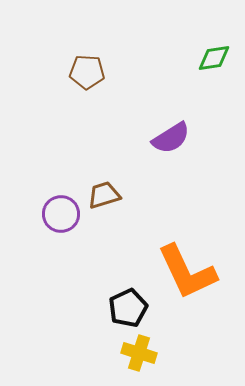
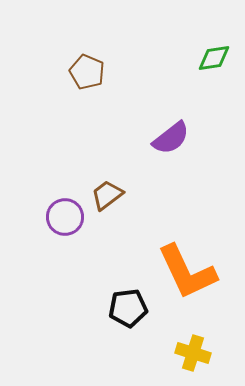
brown pentagon: rotated 20 degrees clockwise
purple semicircle: rotated 6 degrees counterclockwise
brown trapezoid: moved 3 px right; rotated 20 degrees counterclockwise
purple circle: moved 4 px right, 3 px down
black pentagon: rotated 18 degrees clockwise
yellow cross: moved 54 px right
